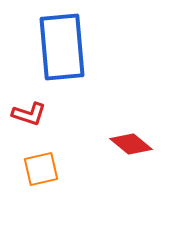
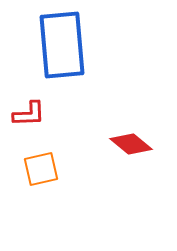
blue rectangle: moved 2 px up
red L-shape: rotated 20 degrees counterclockwise
